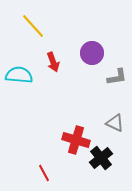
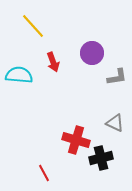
black cross: rotated 25 degrees clockwise
